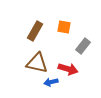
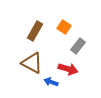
orange square: rotated 24 degrees clockwise
gray rectangle: moved 5 px left
brown triangle: moved 5 px left; rotated 15 degrees clockwise
blue arrow: rotated 32 degrees clockwise
